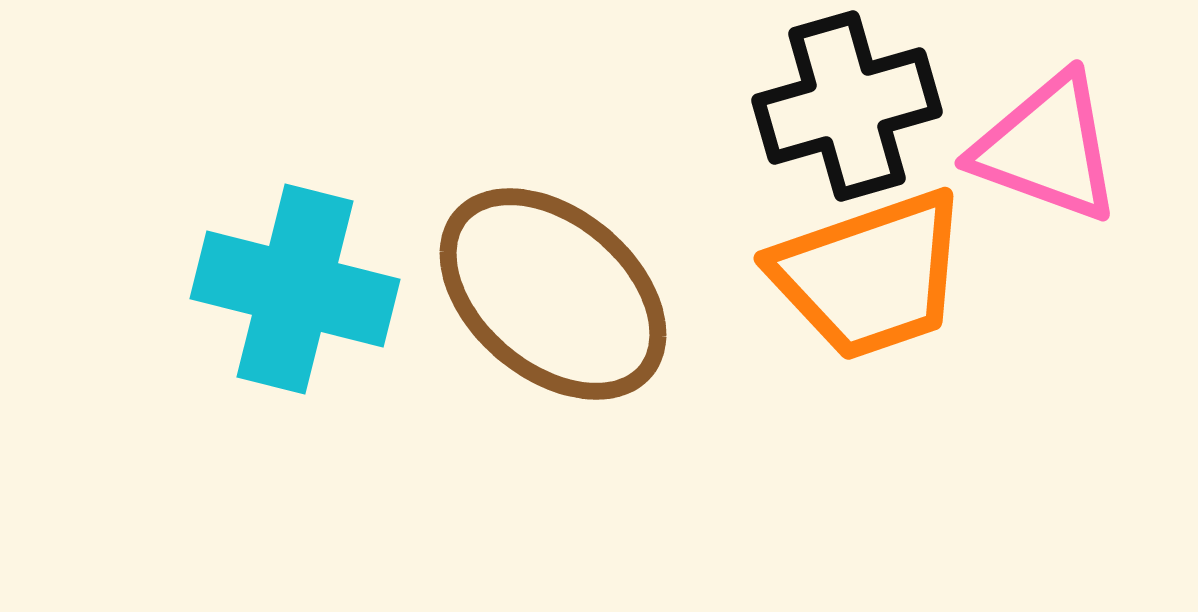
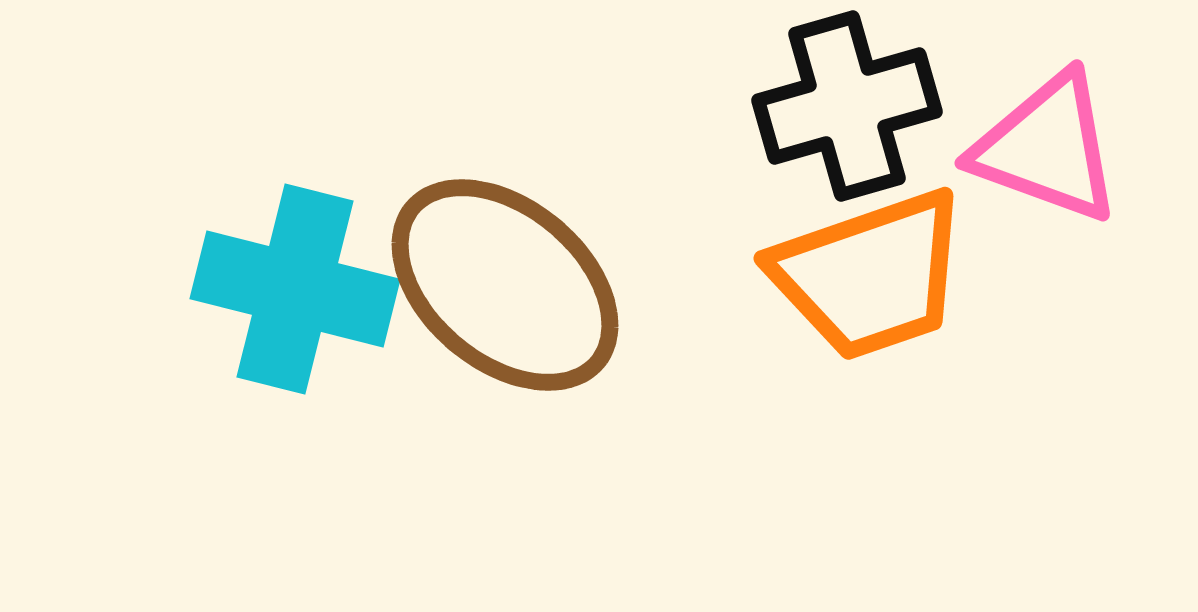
brown ellipse: moved 48 px left, 9 px up
